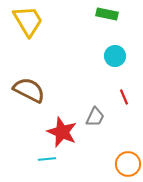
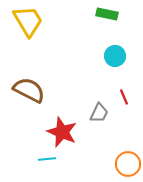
gray trapezoid: moved 4 px right, 4 px up
